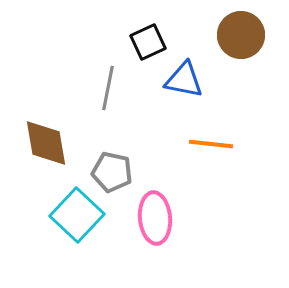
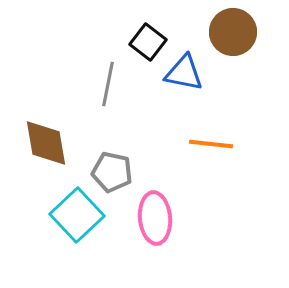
brown circle: moved 8 px left, 3 px up
black square: rotated 27 degrees counterclockwise
blue triangle: moved 7 px up
gray line: moved 4 px up
cyan square: rotated 4 degrees clockwise
